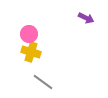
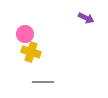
pink circle: moved 4 px left
gray line: rotated 35 degrees counterclockwise
